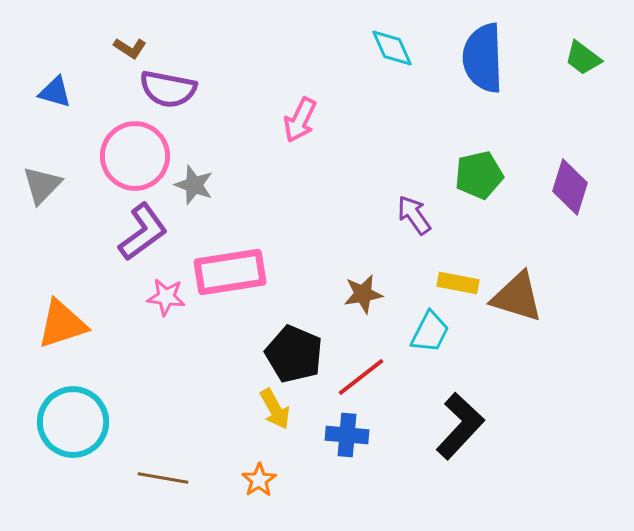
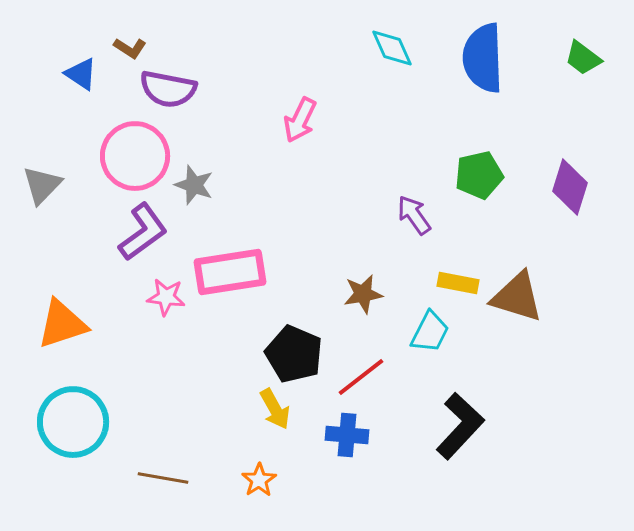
blue triangle: moved 26 px right, 18 px up; rotated 18 degrees clockwise
